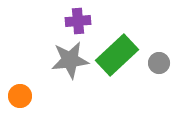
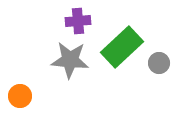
green rectangle: moved 5 px right, 8 px up
gray star: rotated 12 degrees clockwise
